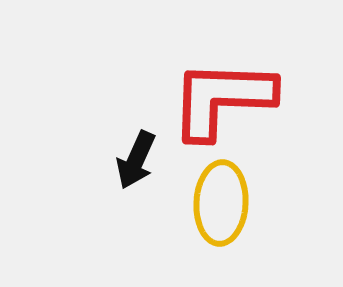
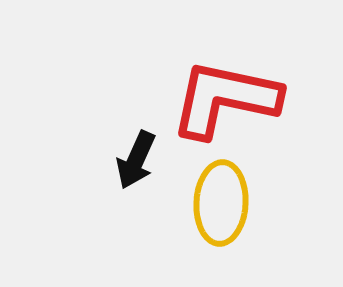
red L-shape: moved 3 px right; rotated 10 degrees clockwise
